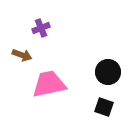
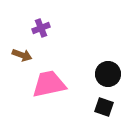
black circle: moved 2 px down
